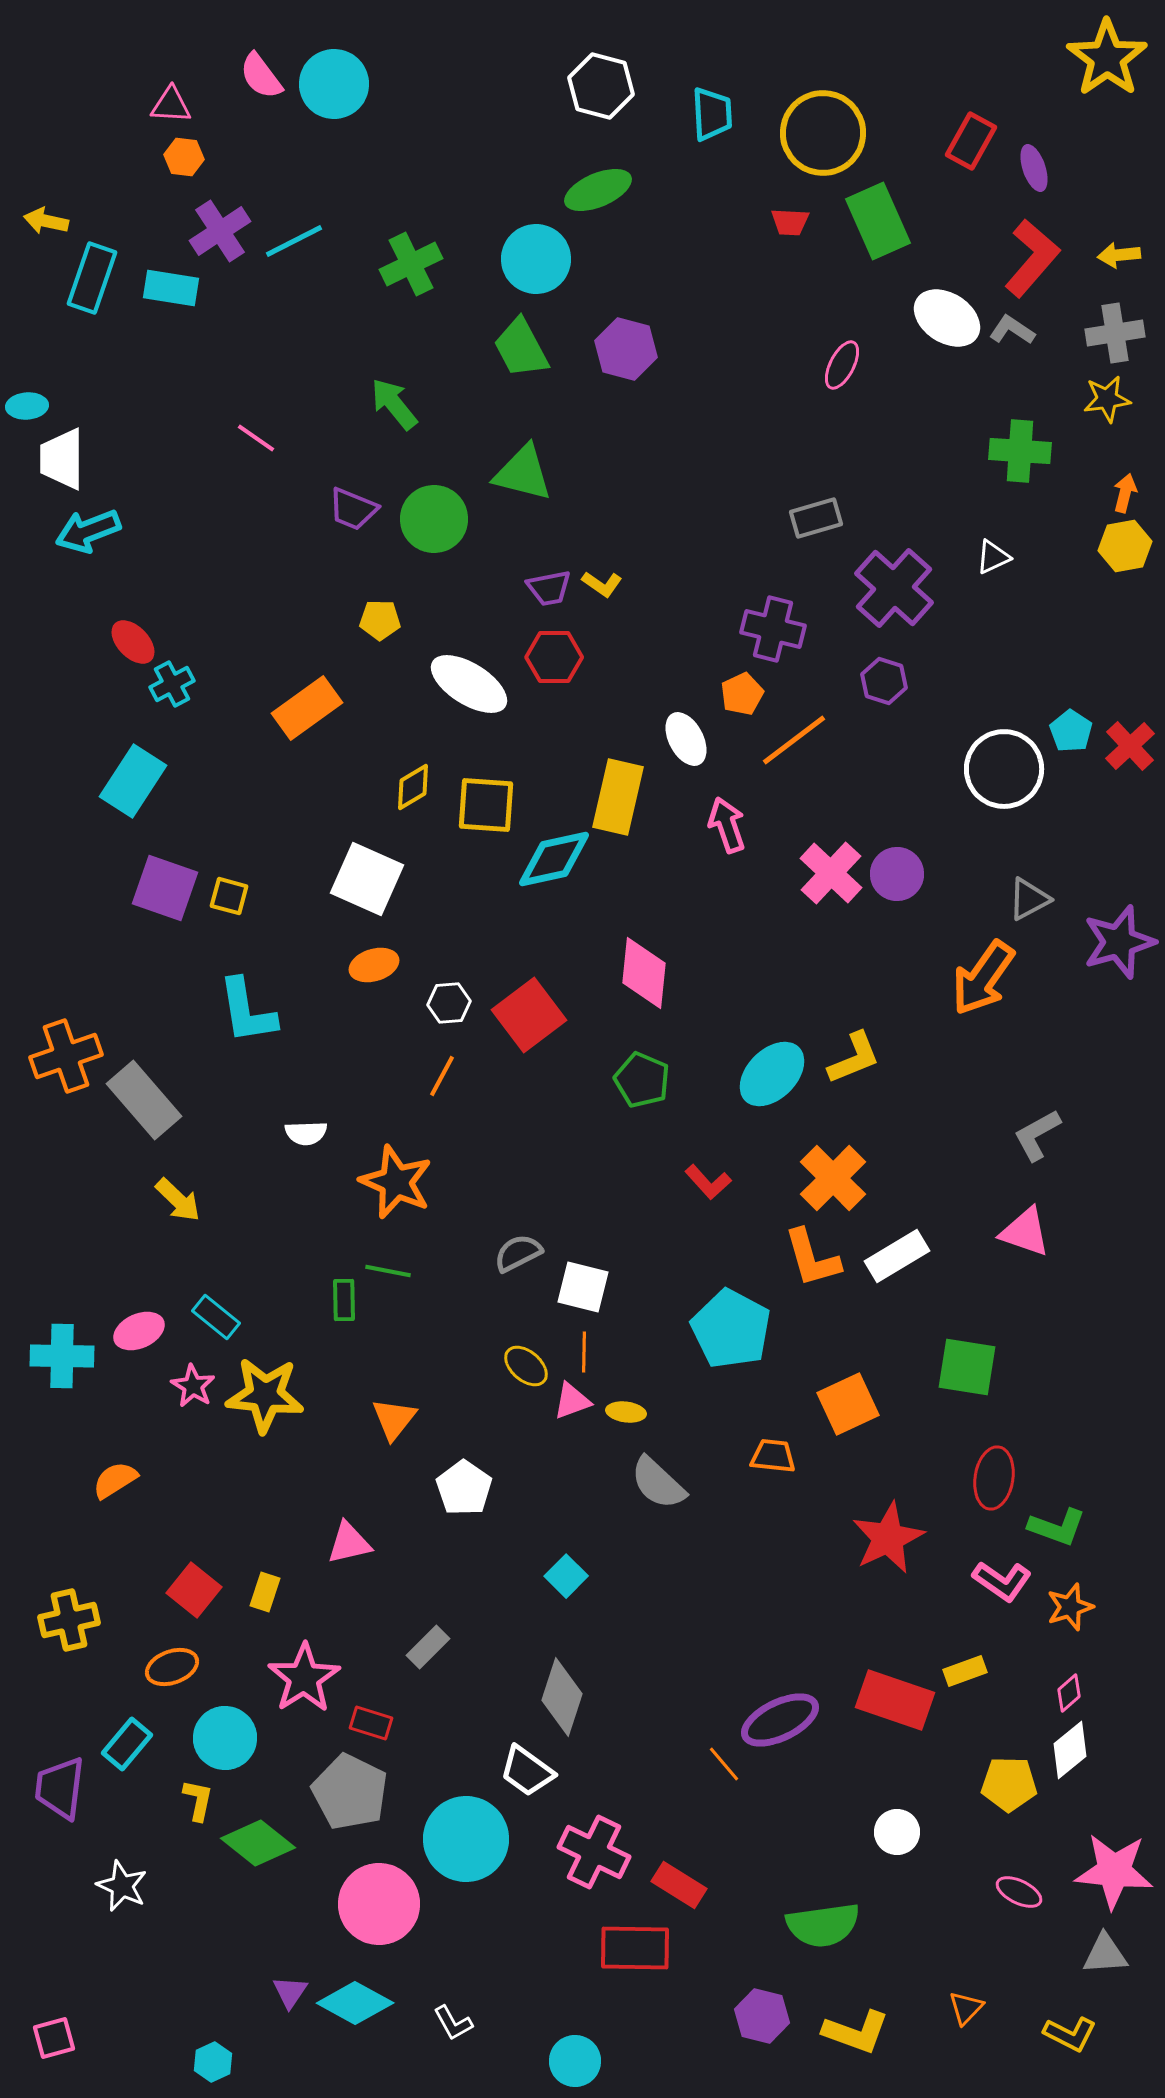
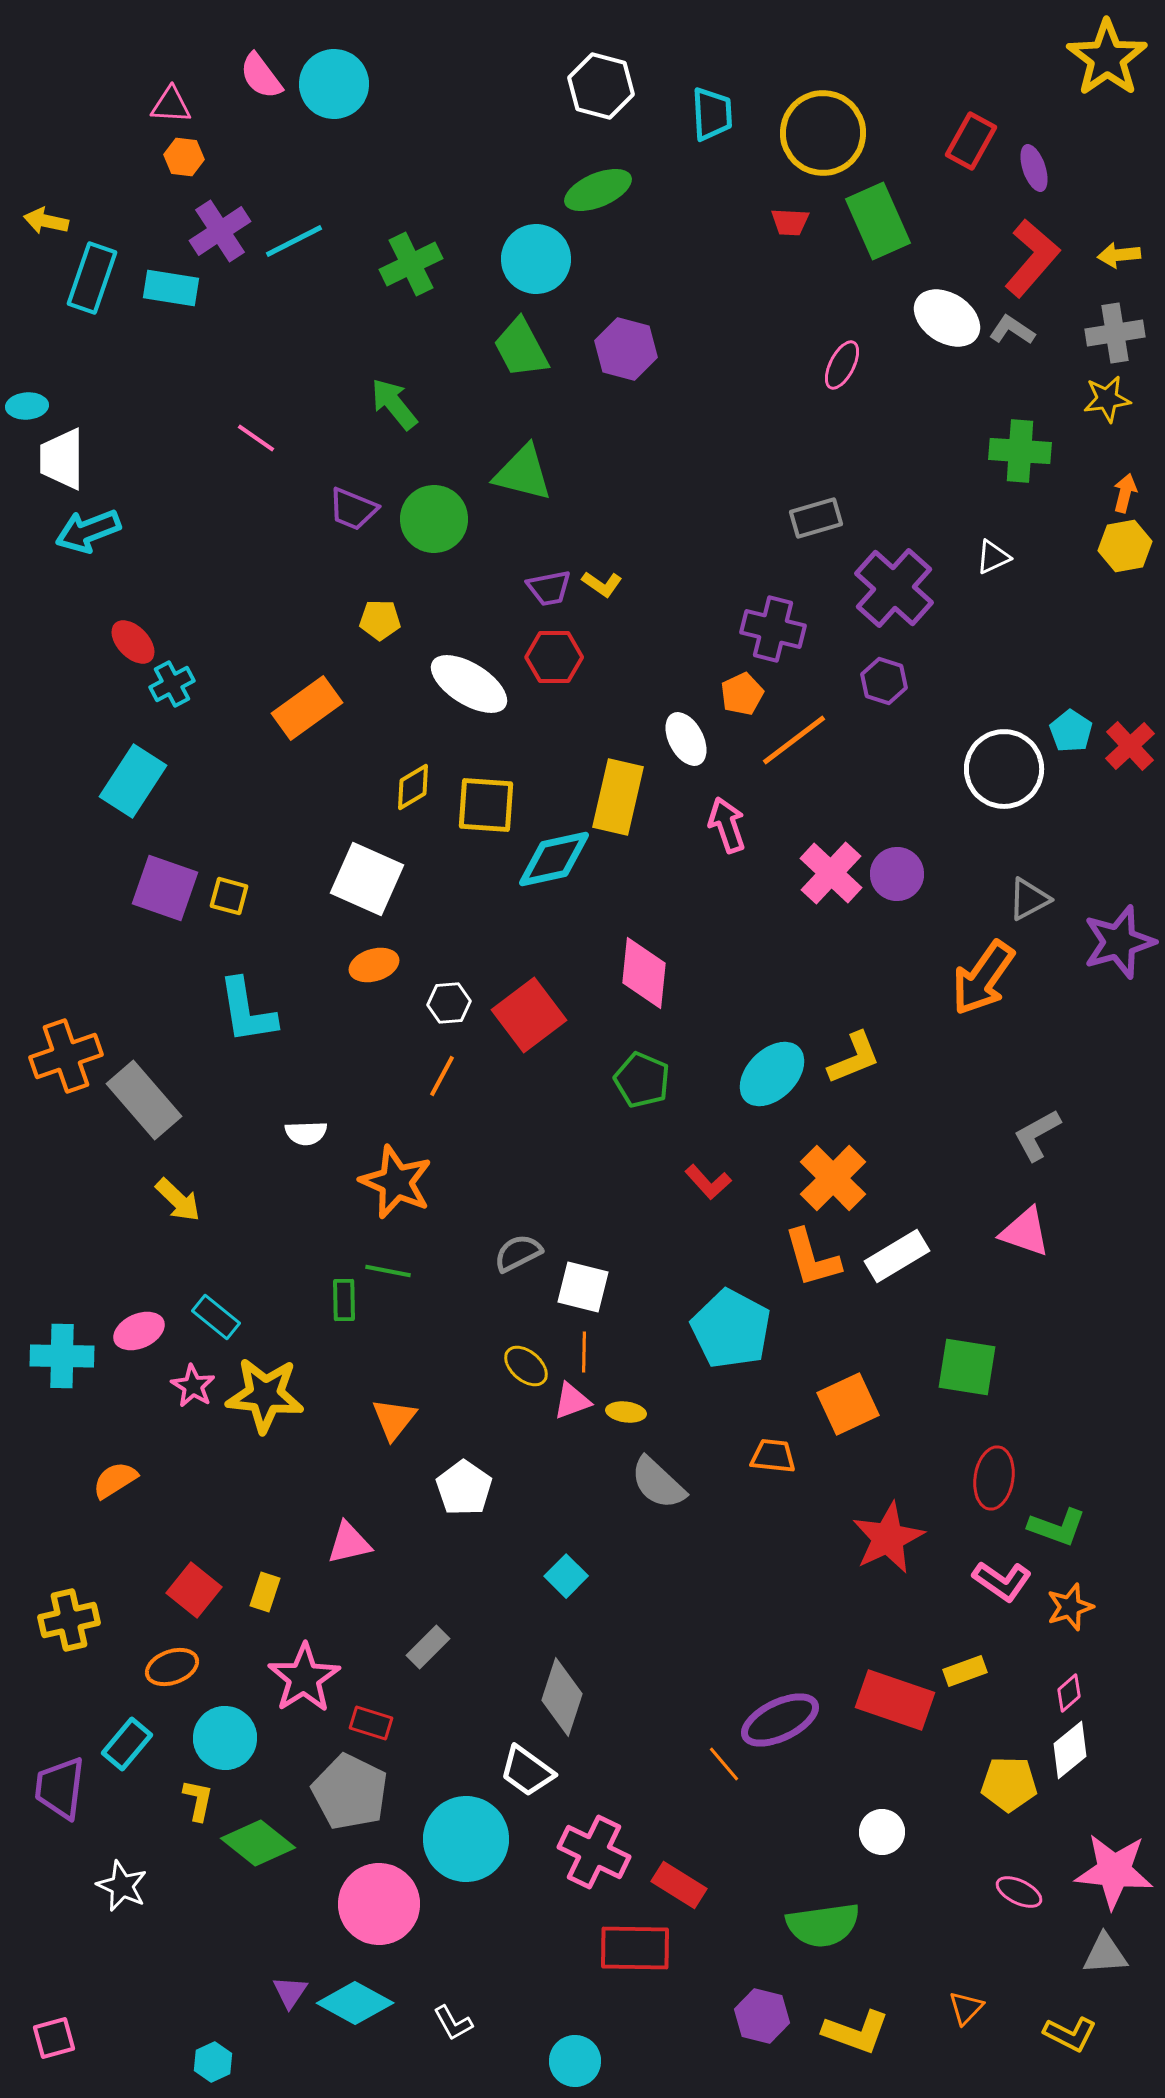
white circle at (897, 1832): moved 15 px left
